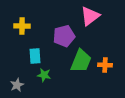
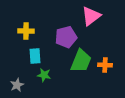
pink triangle: moved 1 px right
yellow cross: moved 4 px right, 5 px down
purple pentagon: moved 2 px right, 1 px down
